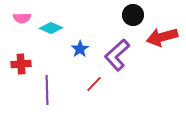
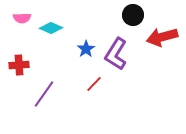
blue star: moved 6 px right
purple L-shape: moved 1 px left, 1 px up; rotated 16 degrees counterclockwise
red cross: moved 2 px left, 1 px down
purple line: moved 3 px left, 4 px down; rotated 36 degrees clockwise
